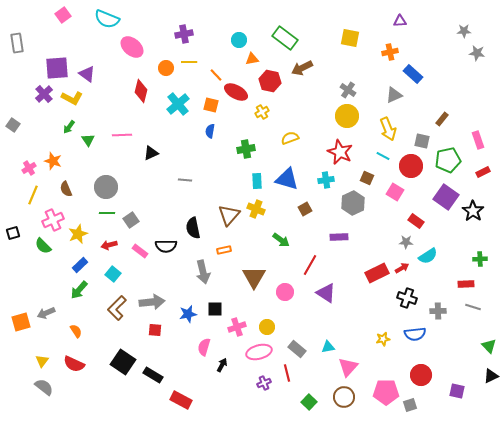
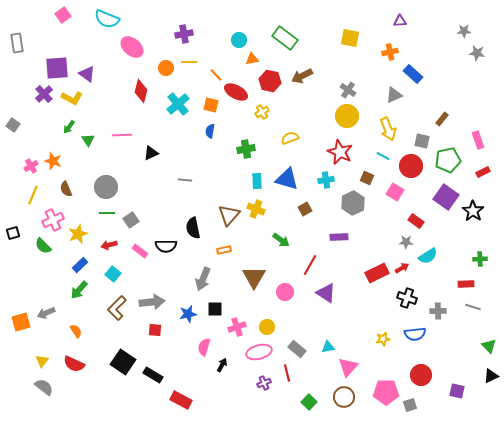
brown arrow at (302, 68): moved 8 px down
pink cross at (29, 168): moved 2 px right, 2 px up
gray arrow at (203, 272): moved 7 px down; rotated 35 degrees clockwise
